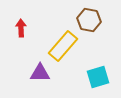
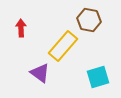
purple triangle: rotated 35 degrees clockwise
